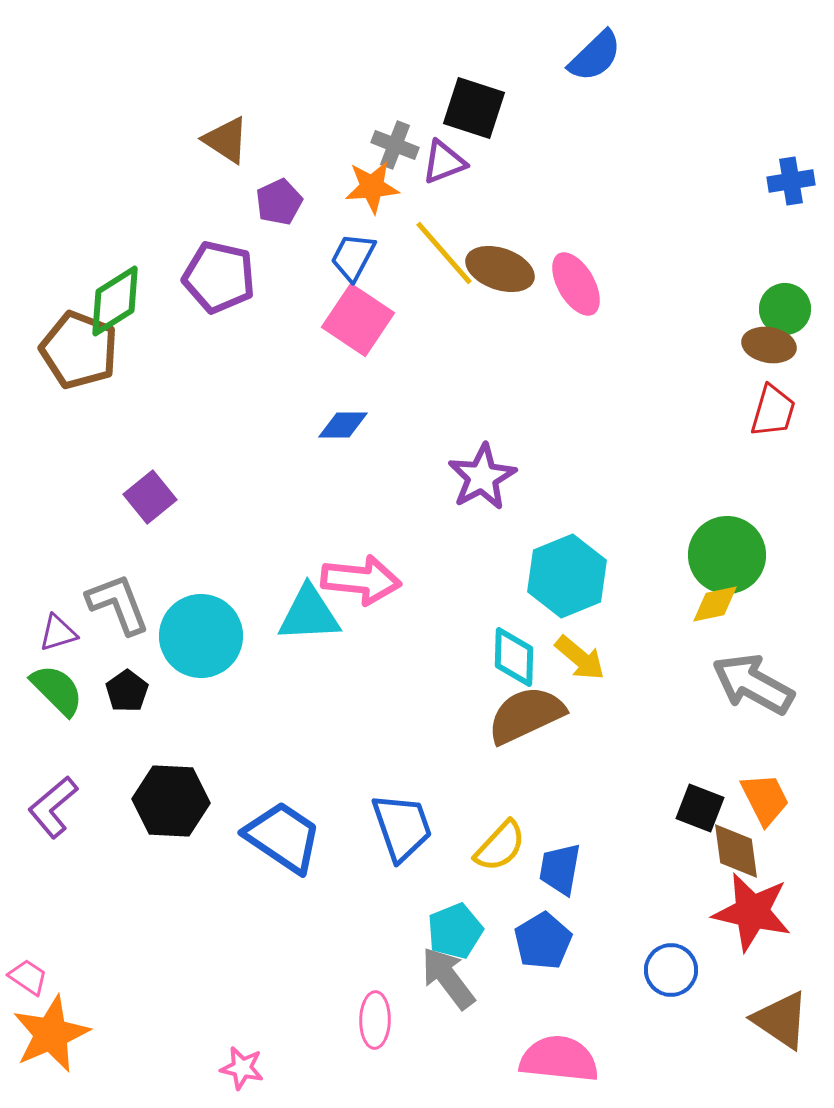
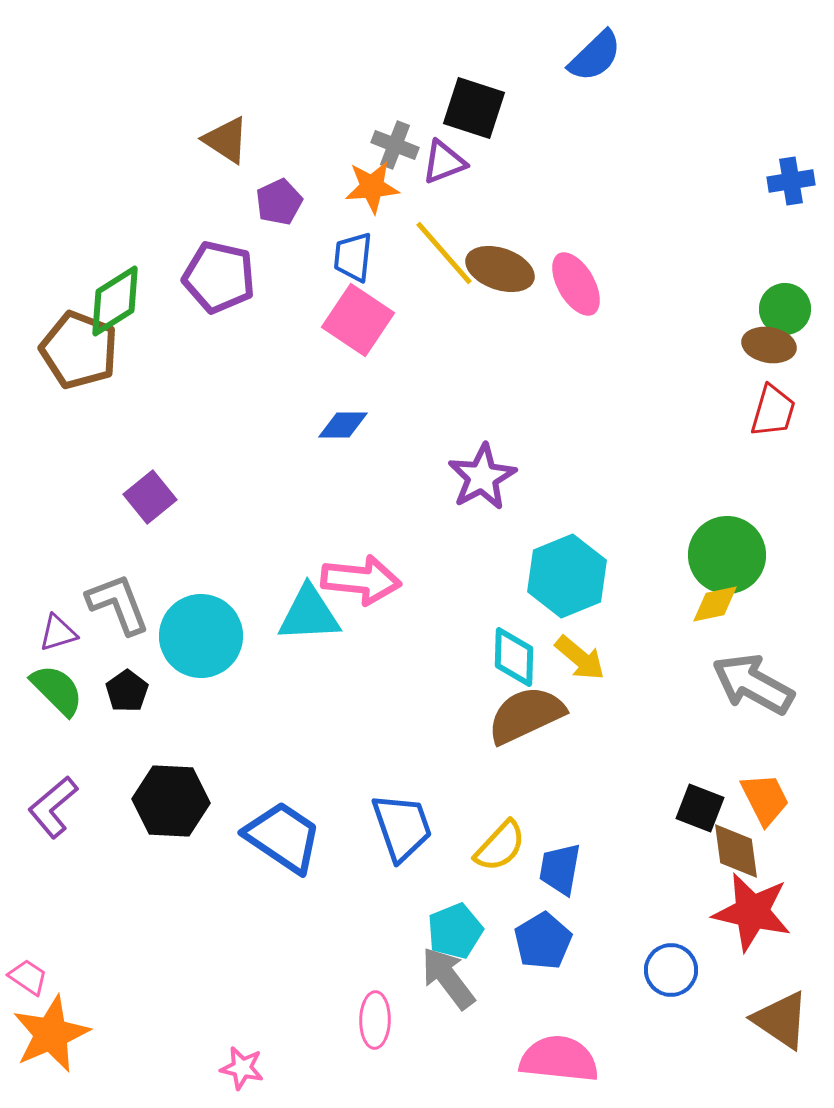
blue trapezoid at (353, 257): rotated 22 degrees counterclockwise
